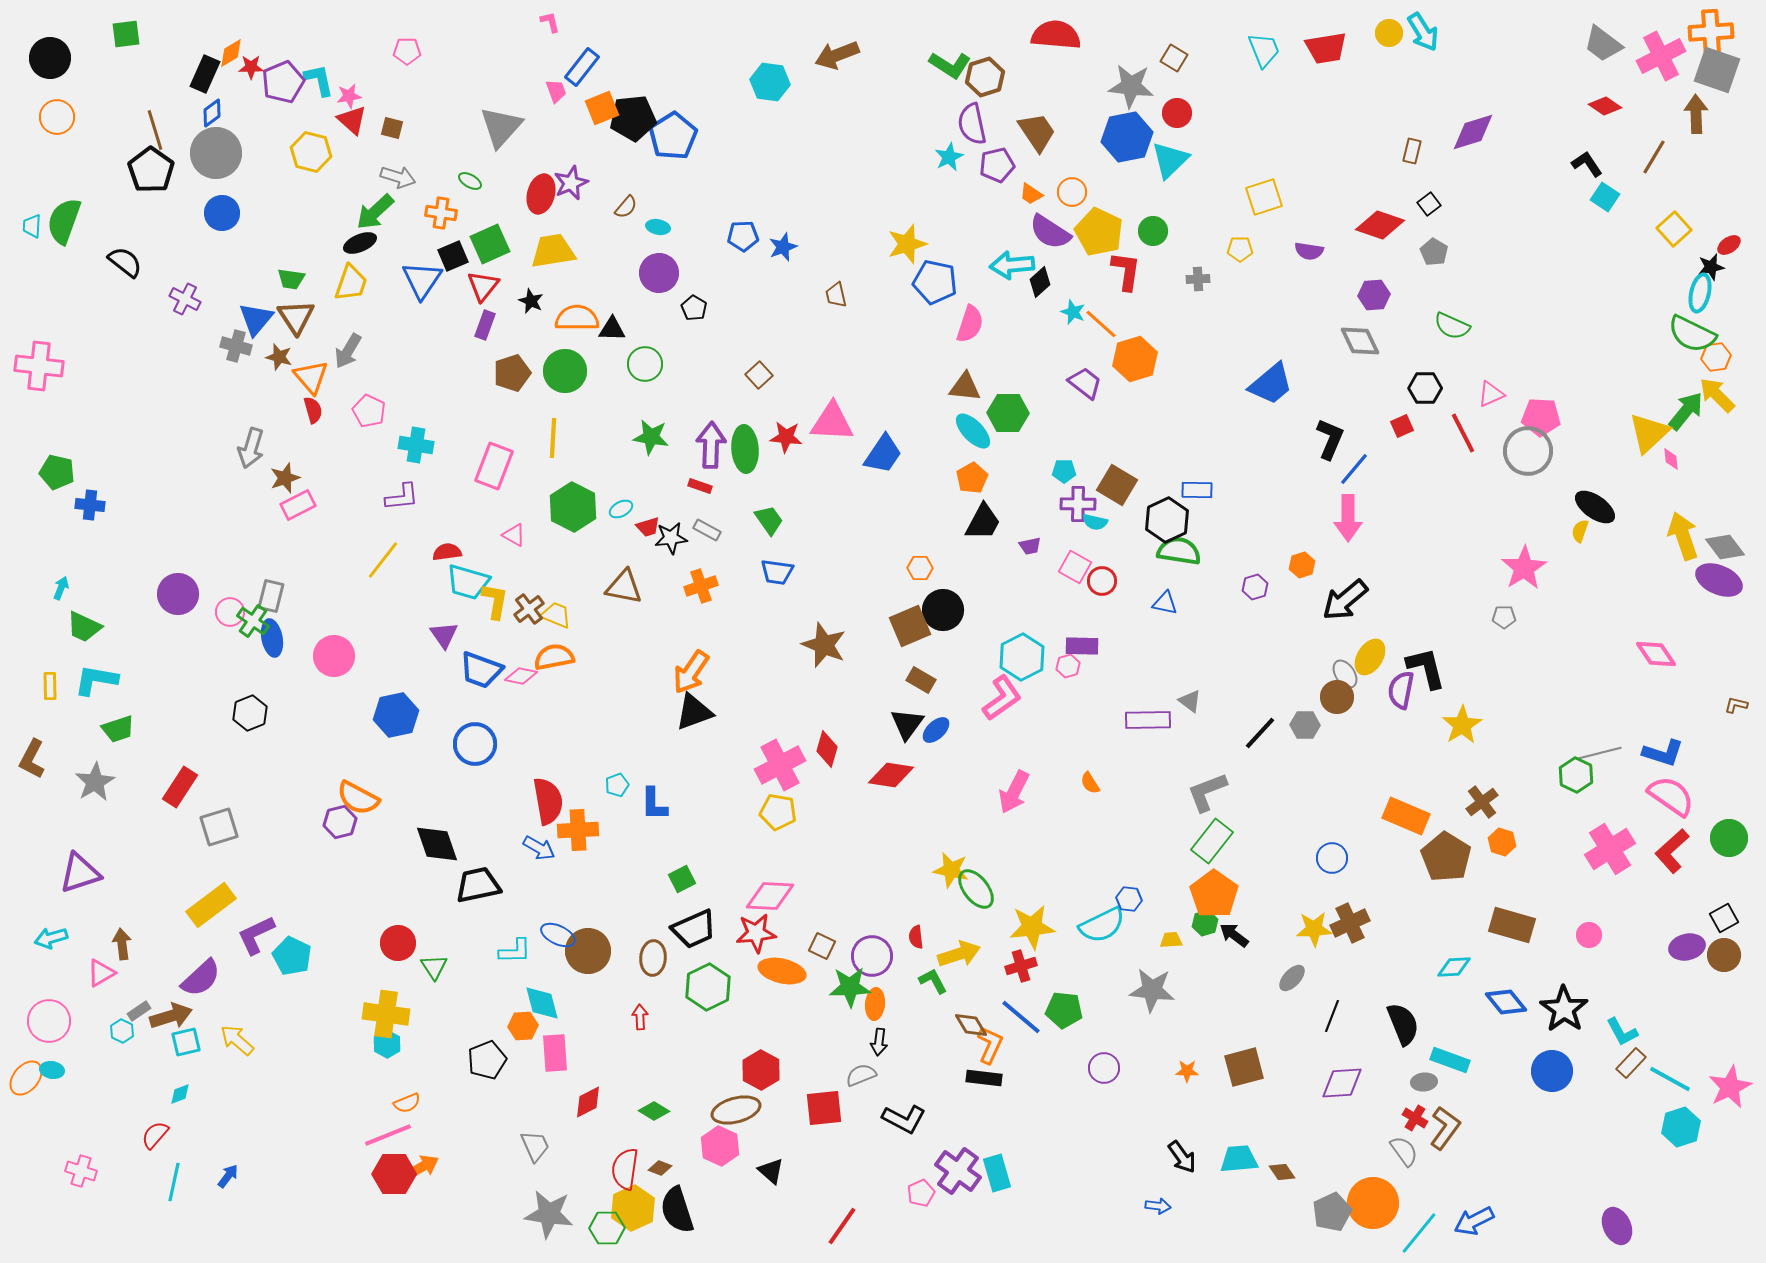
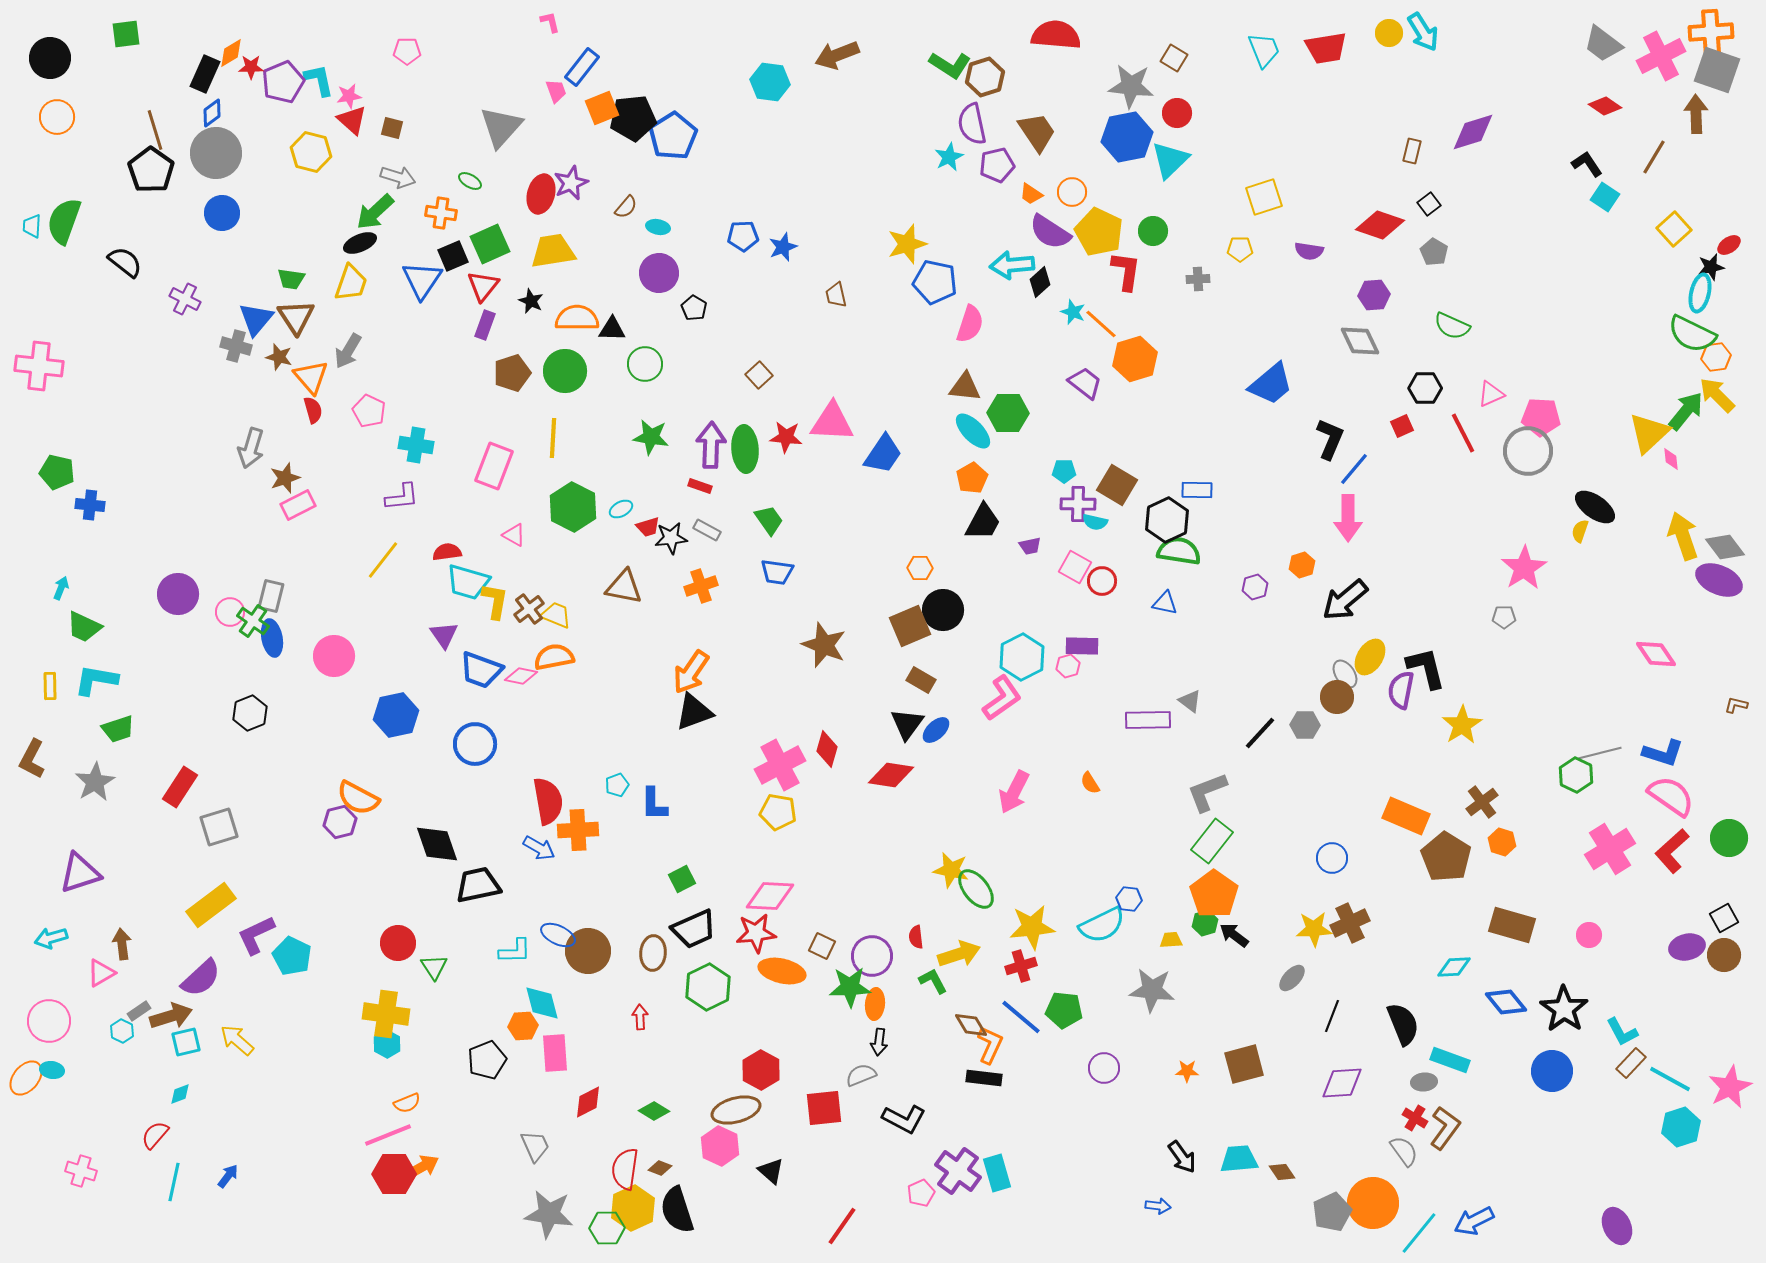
brown ellipse at (653, 958): moved 5 px up
brown square at (1244, 1067): moved 3 px up
